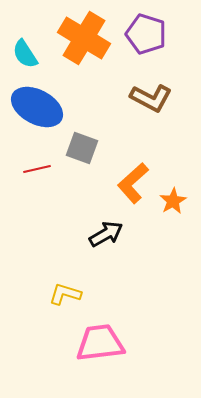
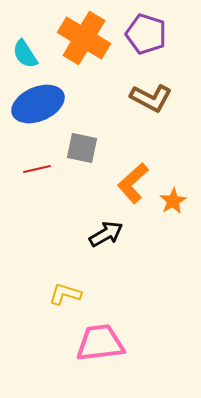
blue ellipse: moved 1 px right, 3 px up; rotated 51 degrees counterclockwise
gray square: rotated 8 degrees counterclockwise
